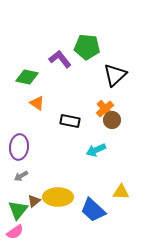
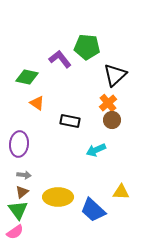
orange cross: moved 3 px right, 6 px up
purple ellipse: moved 3 px up
gray arrow: moved 3 px right, 1 px up; rotated 144 degrees counterclockwise
brown triangle: moved 12 px left, 9 px up
green triangle: rotated 15 degrees counterclockwise
